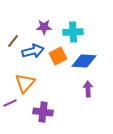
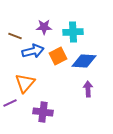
brown line: moved 2 px right, 5 px up; rotated 72 degrees clockwise
